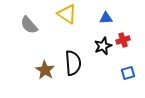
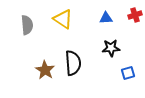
yellow triangle: moved 4 px left, 5 px down
gray semicircle: moved 2 px left; rotated 144 degrees counterclockwise
red cross: moved 12 px right, 25 px up
black star: moved 8 px right, 2 px down; rotated 18 degrees clockwise
